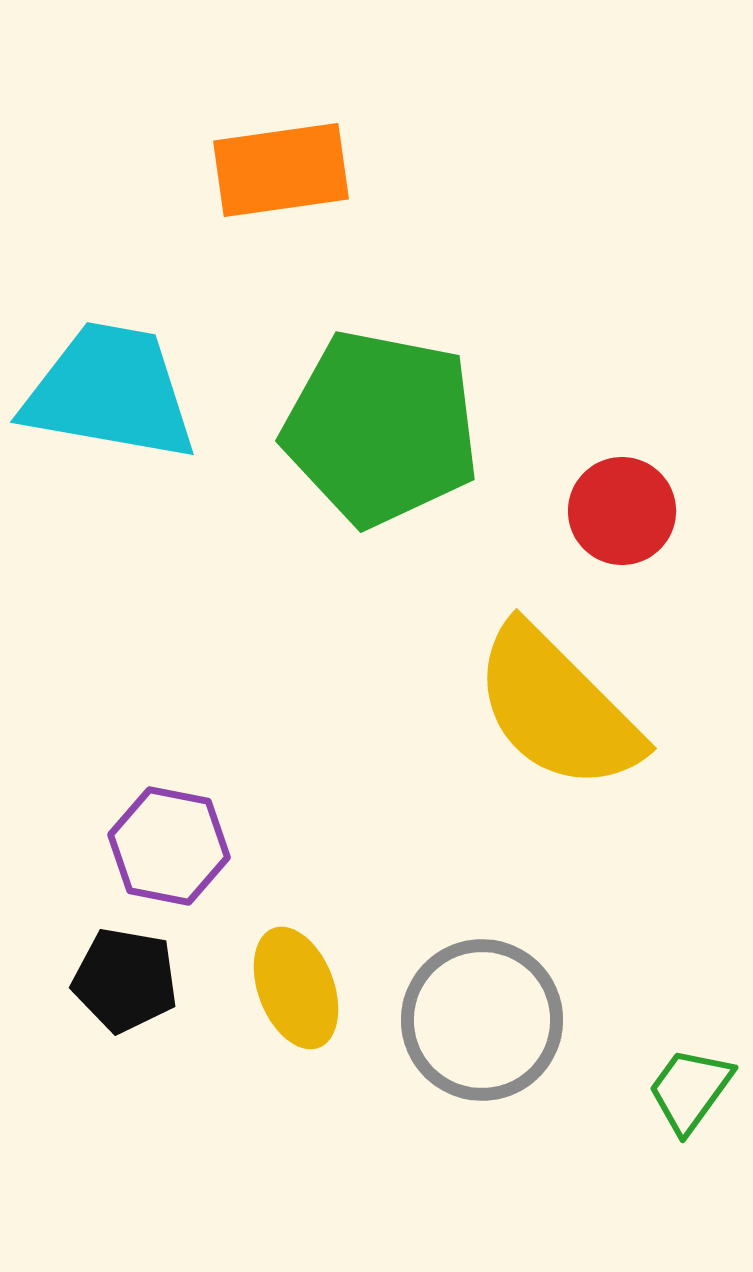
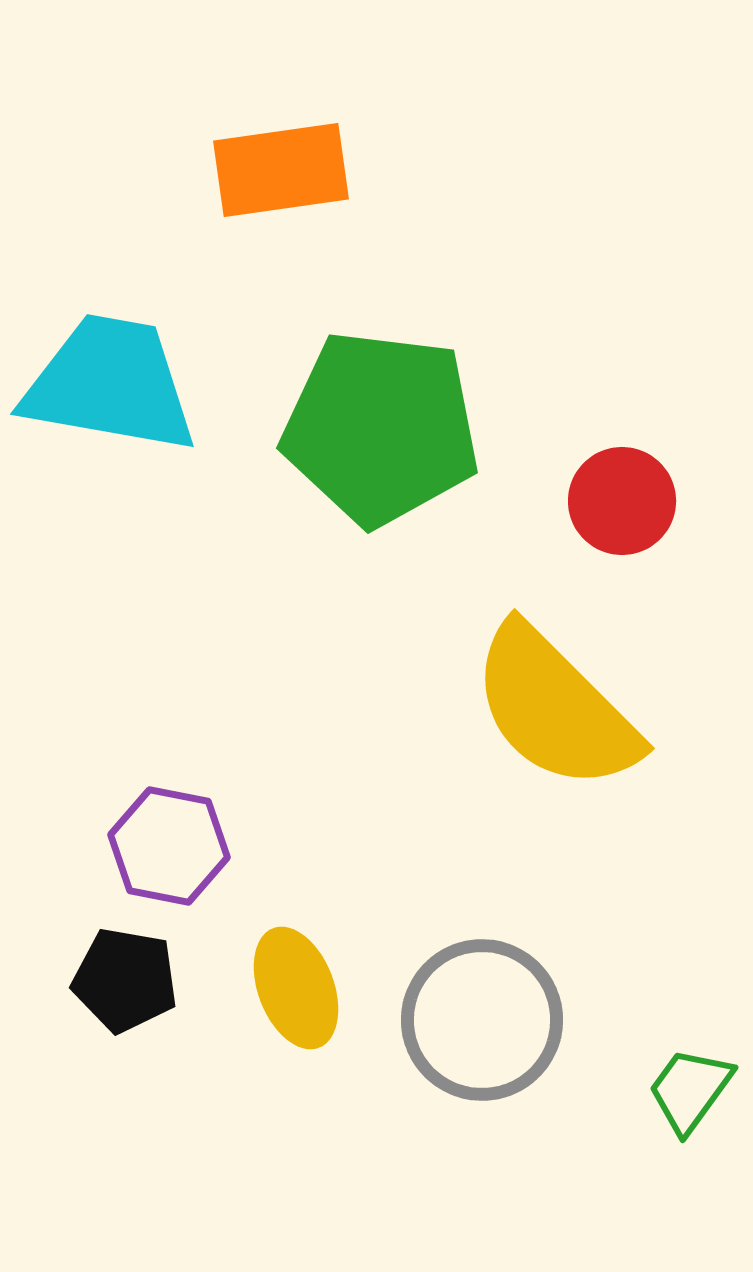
cyan trapezoid: moved 8 px up
green pentagon: rotated 4 degrees counterclockwise
red circle: moved 10 px up
yellow semicircle: moved 2 px left
